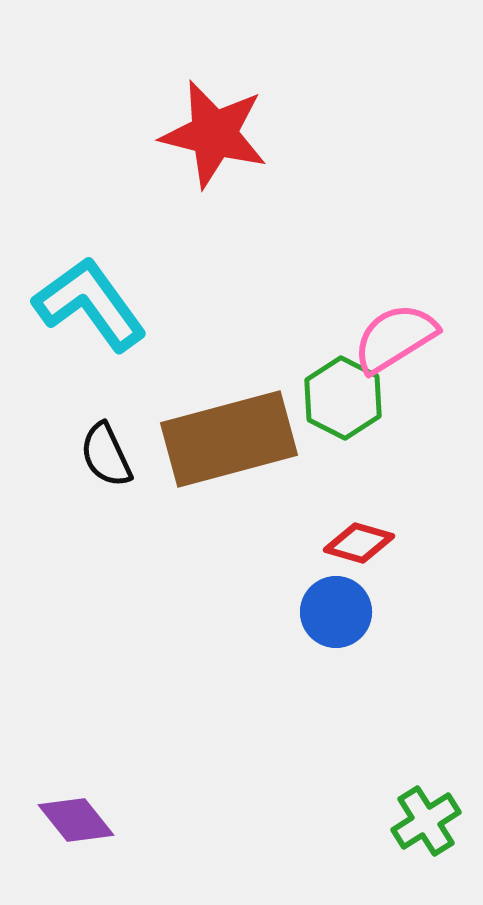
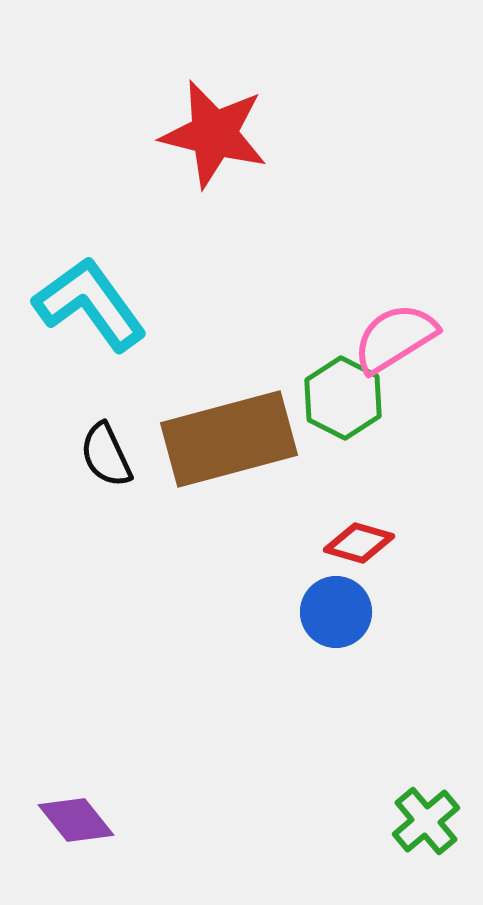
green cross: rotated 8 degrees counterclockwise
